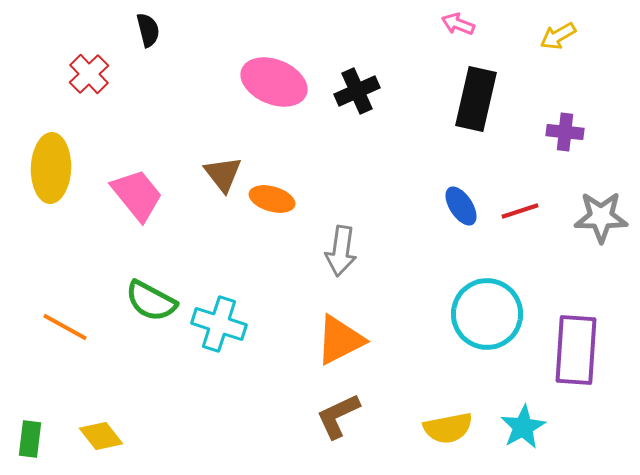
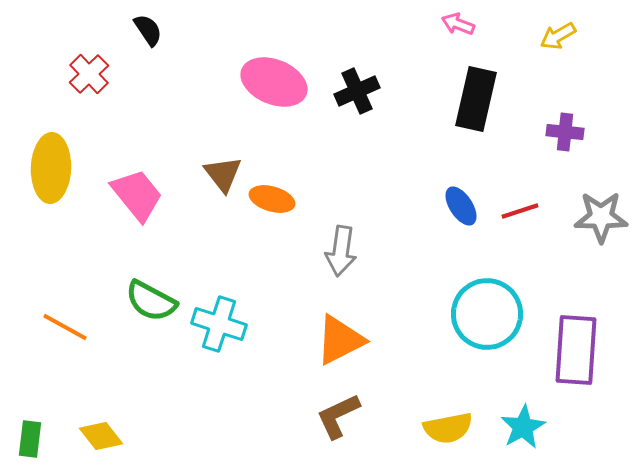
black semicircle: rotated 20 degrees counterclockwise
